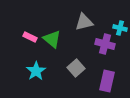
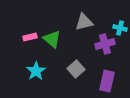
pink rectangle: rotated 40 degrees counterclockwise
purple cross: rotated 30 degrees counterclockwise
gray square: moved 1 px down
